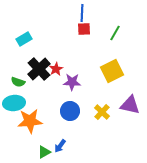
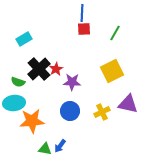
purple triangle: moved 2 px left, 1 px up
yellow cross: rotated 21 degrees clockwise
orange star: moved 2 px right
green triangle: moved 1 px right, 3 px up; rotated 40 degrees clockwise
